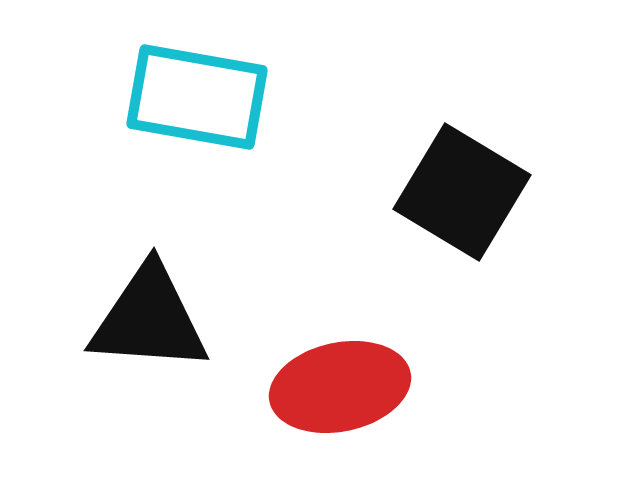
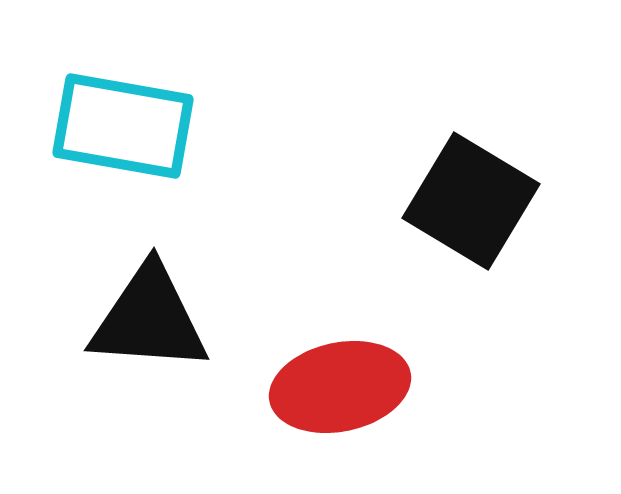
cyan rectangle: moved 74 px left, 29 px down
black square: moved 9 px right, 9 px down
